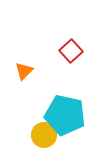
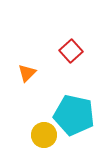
orange triangle: moved 3 px right, 2 px down
cyan pentagon: moved 9 px right
